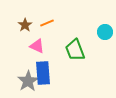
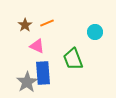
cyan circle: moved 10 px left
green trapezoid: moved 2 px left, 9 px down
gray star: moved 1 px left, 1 px down
